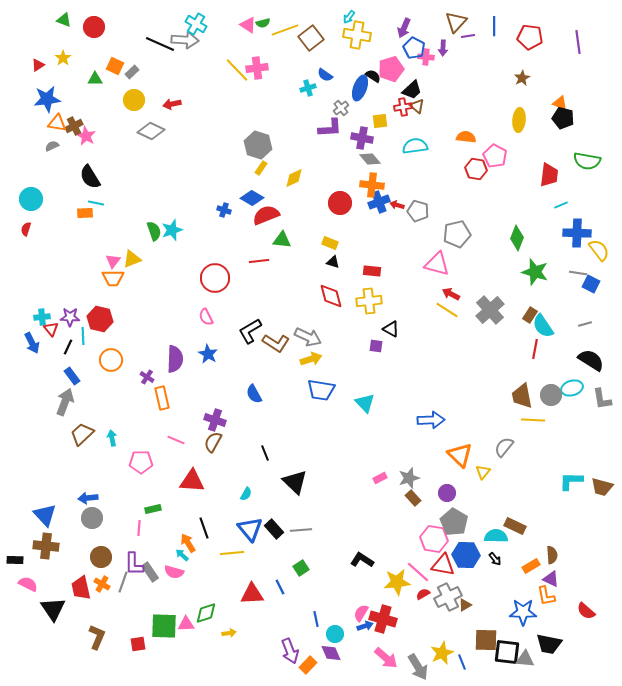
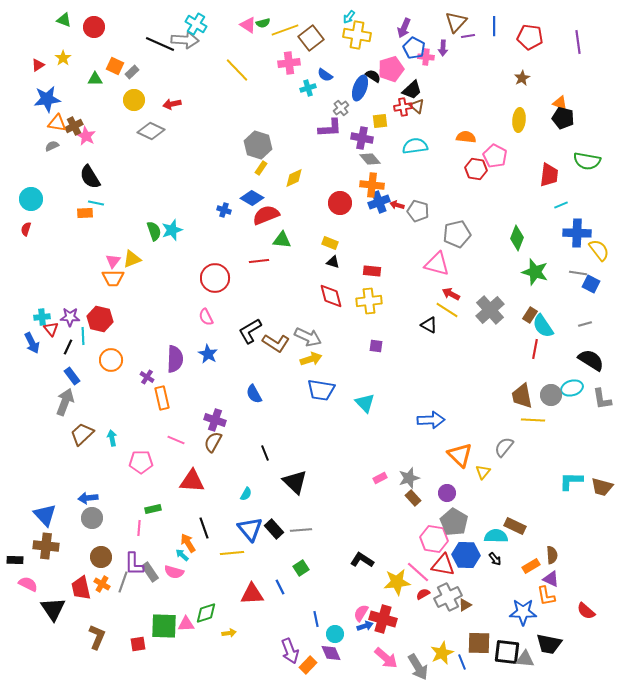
pink cross at (257, 68): moved 32 px right, 5 px up
black triangle at (391, 329): moved 38 px right, 4 px up
brown square at (486, 640): moved 7 px left, 3 px down
